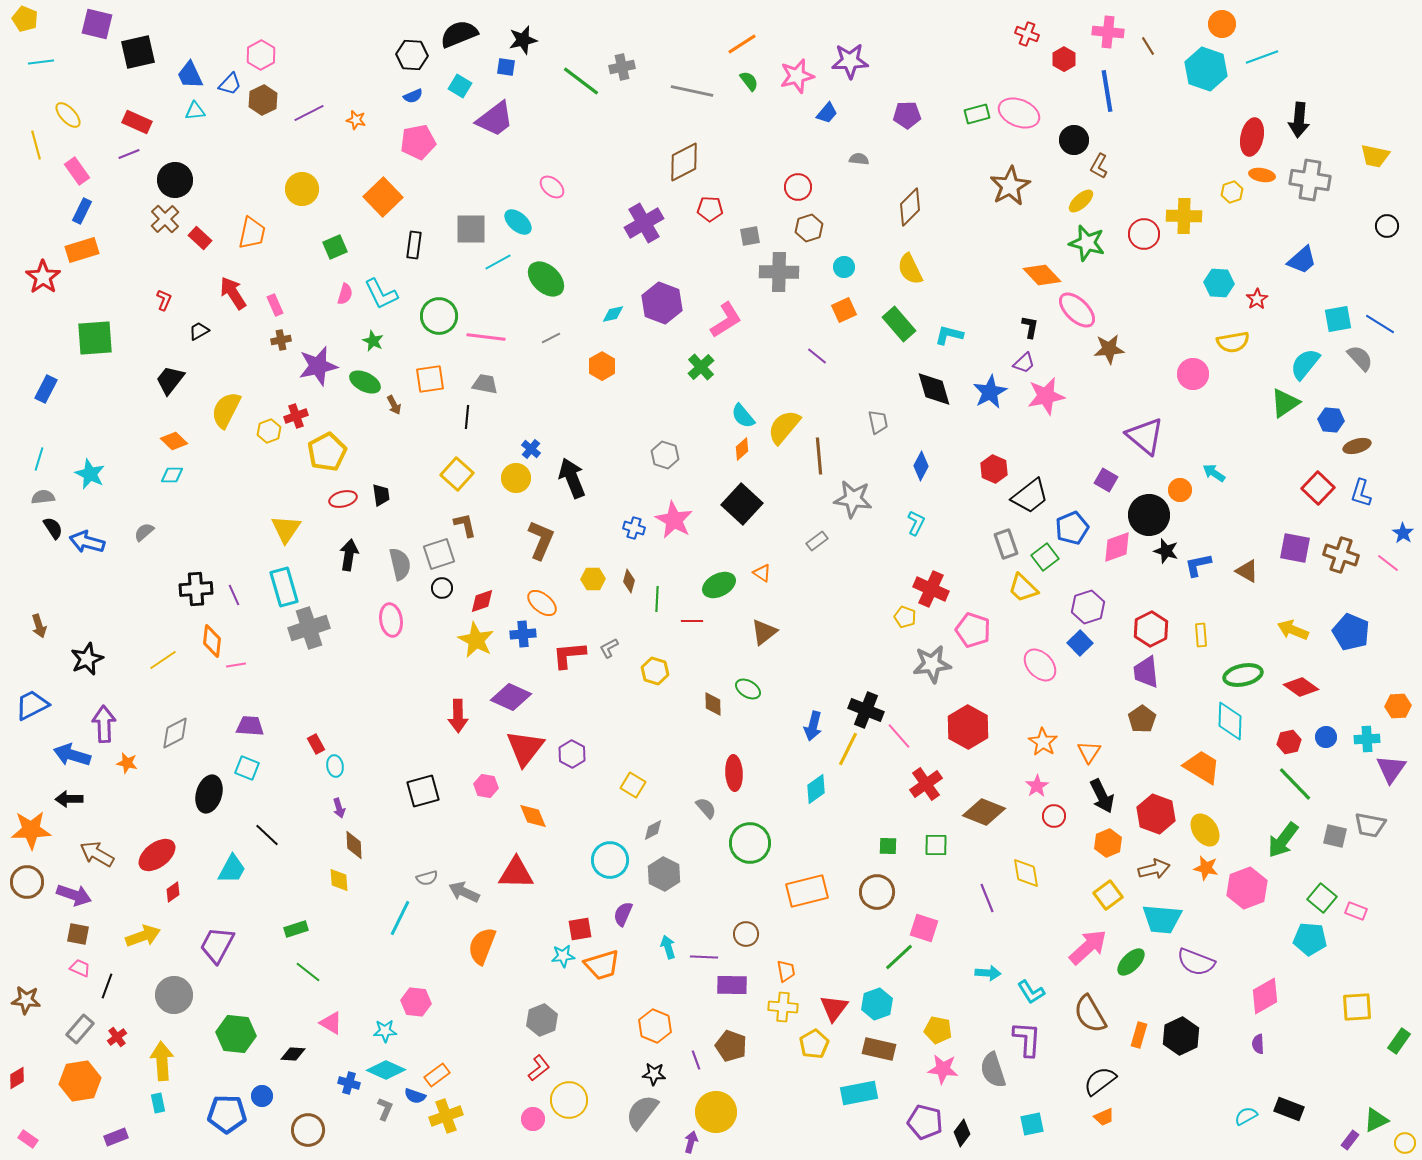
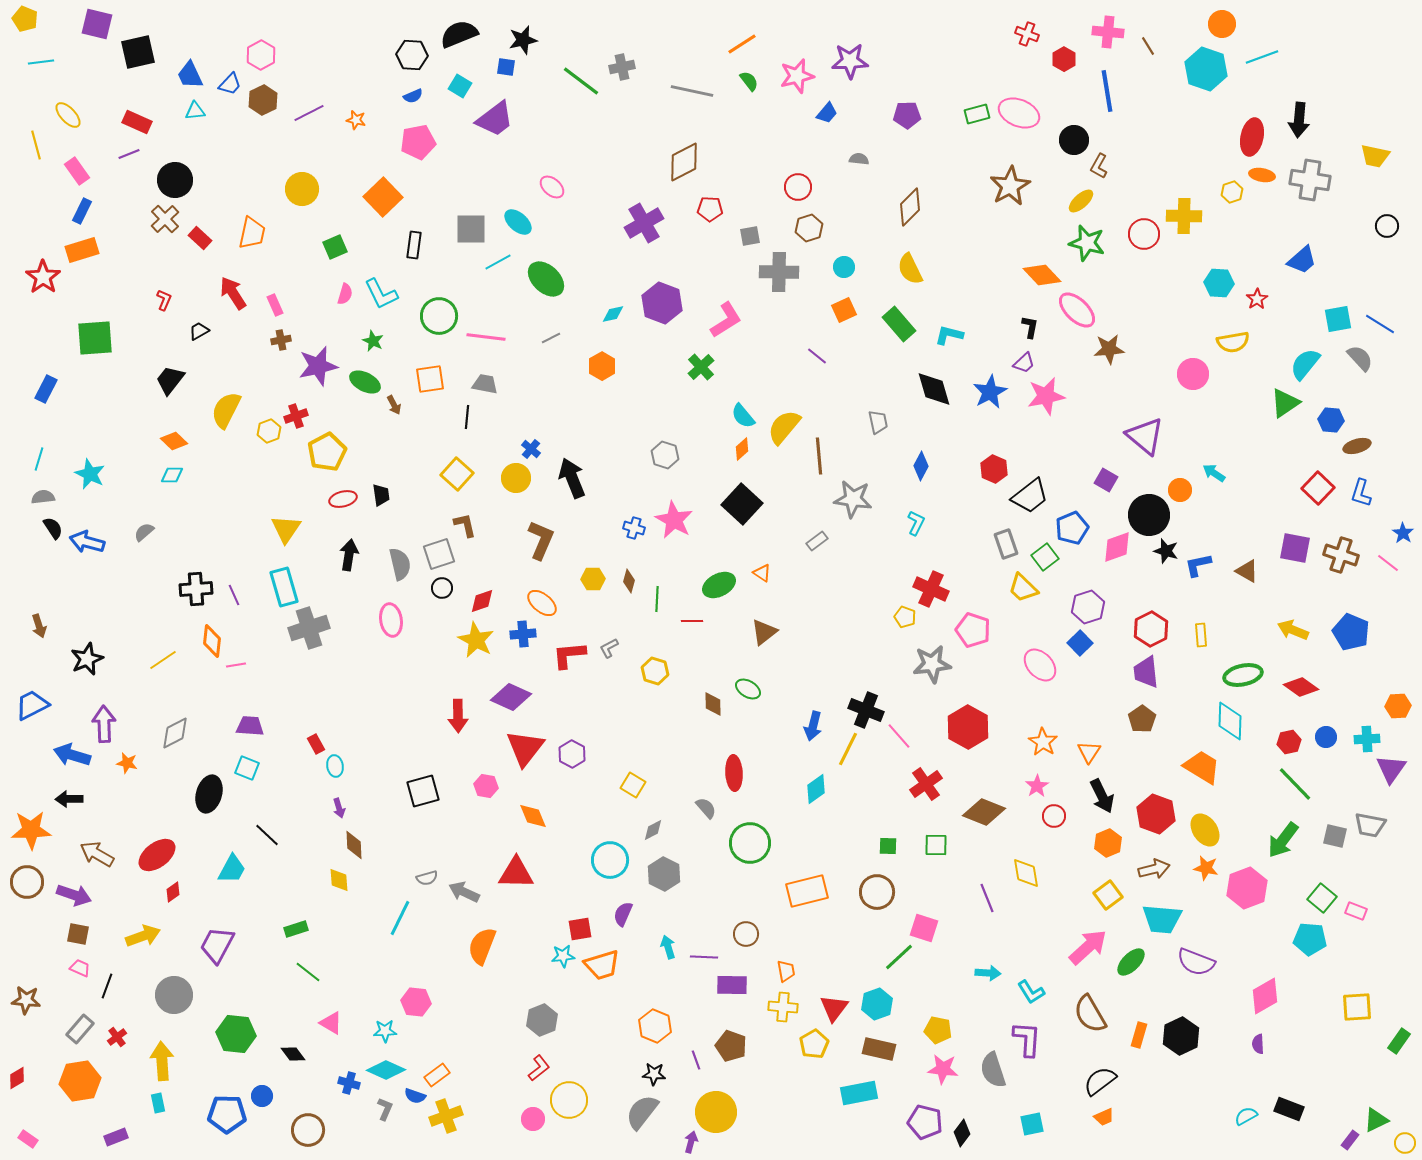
black diamond at (293, 1054): rotated 50 degrees clockwise
